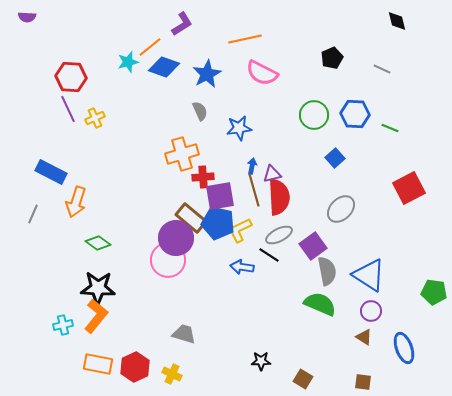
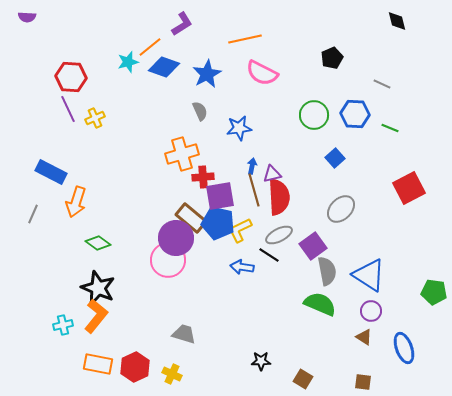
gray line at (382, 69): moved 15 px down
black star at (98, 288): rotated 20 degrees clockwise
